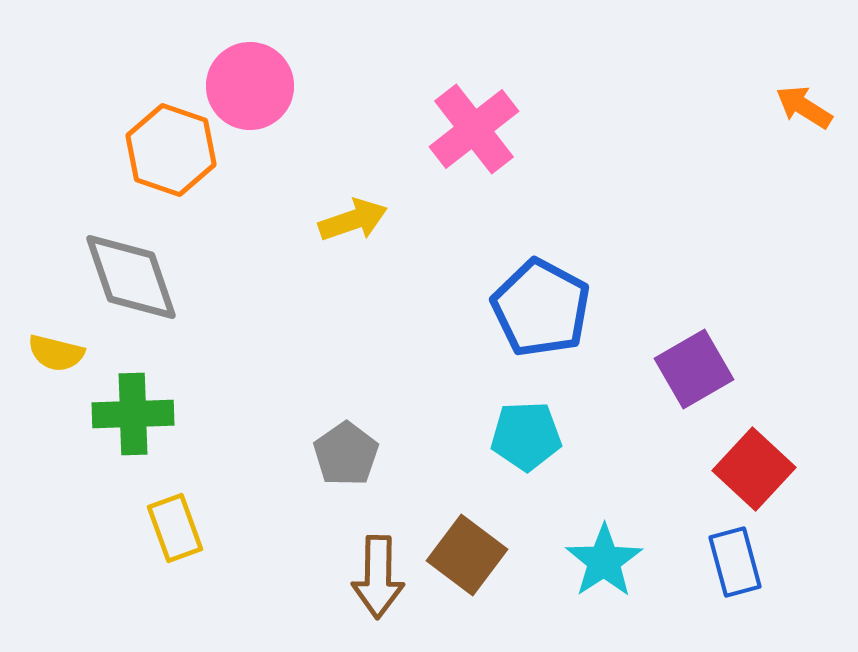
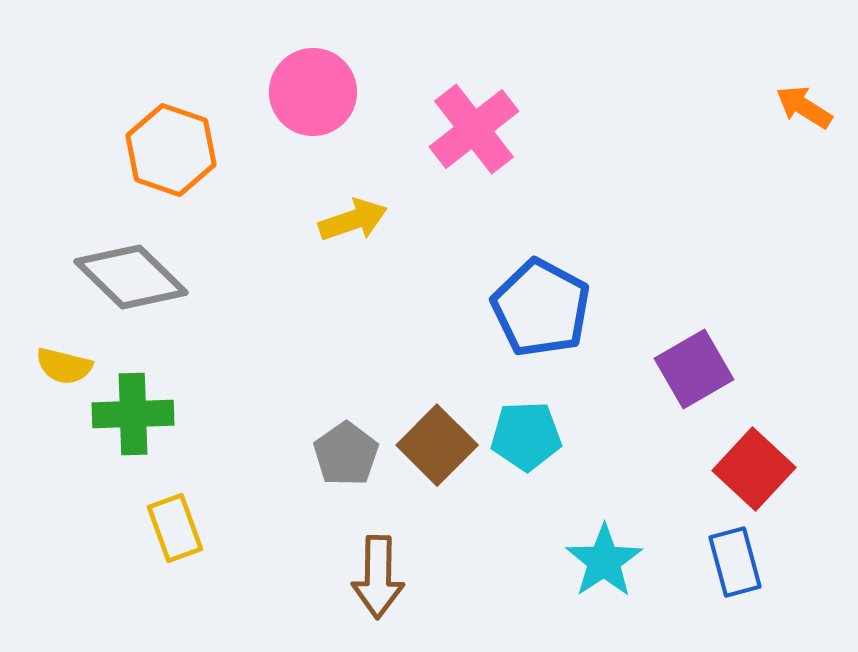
pink circle: moved 63 px right, 6 px down
gray diamond: rotated 27 degrees counterclockwise
yellow semicircle: moved 8 px right, 13 px down
brown square: moved 30 px left, 110 px up; rotated 8 degrees clockwise
